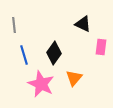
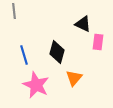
gray line: moved 14 px up
pink rectangle: moved 3 px left, 5 px up
black diamond: moved 3 px right, 1 px up; rotated 20 degrees counterclockwise
pink star: moved 5 px left, 1 px down
